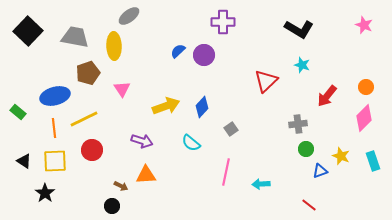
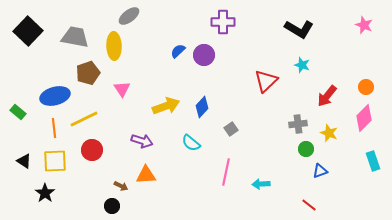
yellow star: moved 12 px left, 23 px up
